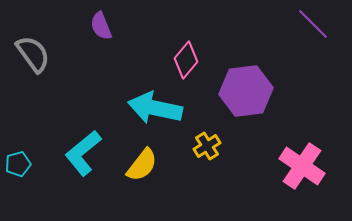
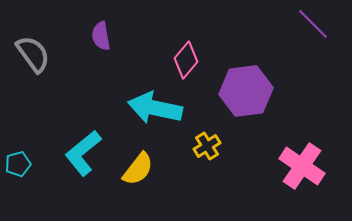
purple semicircle: moved 10 px down; rotated 12 degrees clockwise
yellow semicircle: moved 4 px left, 4 px down
